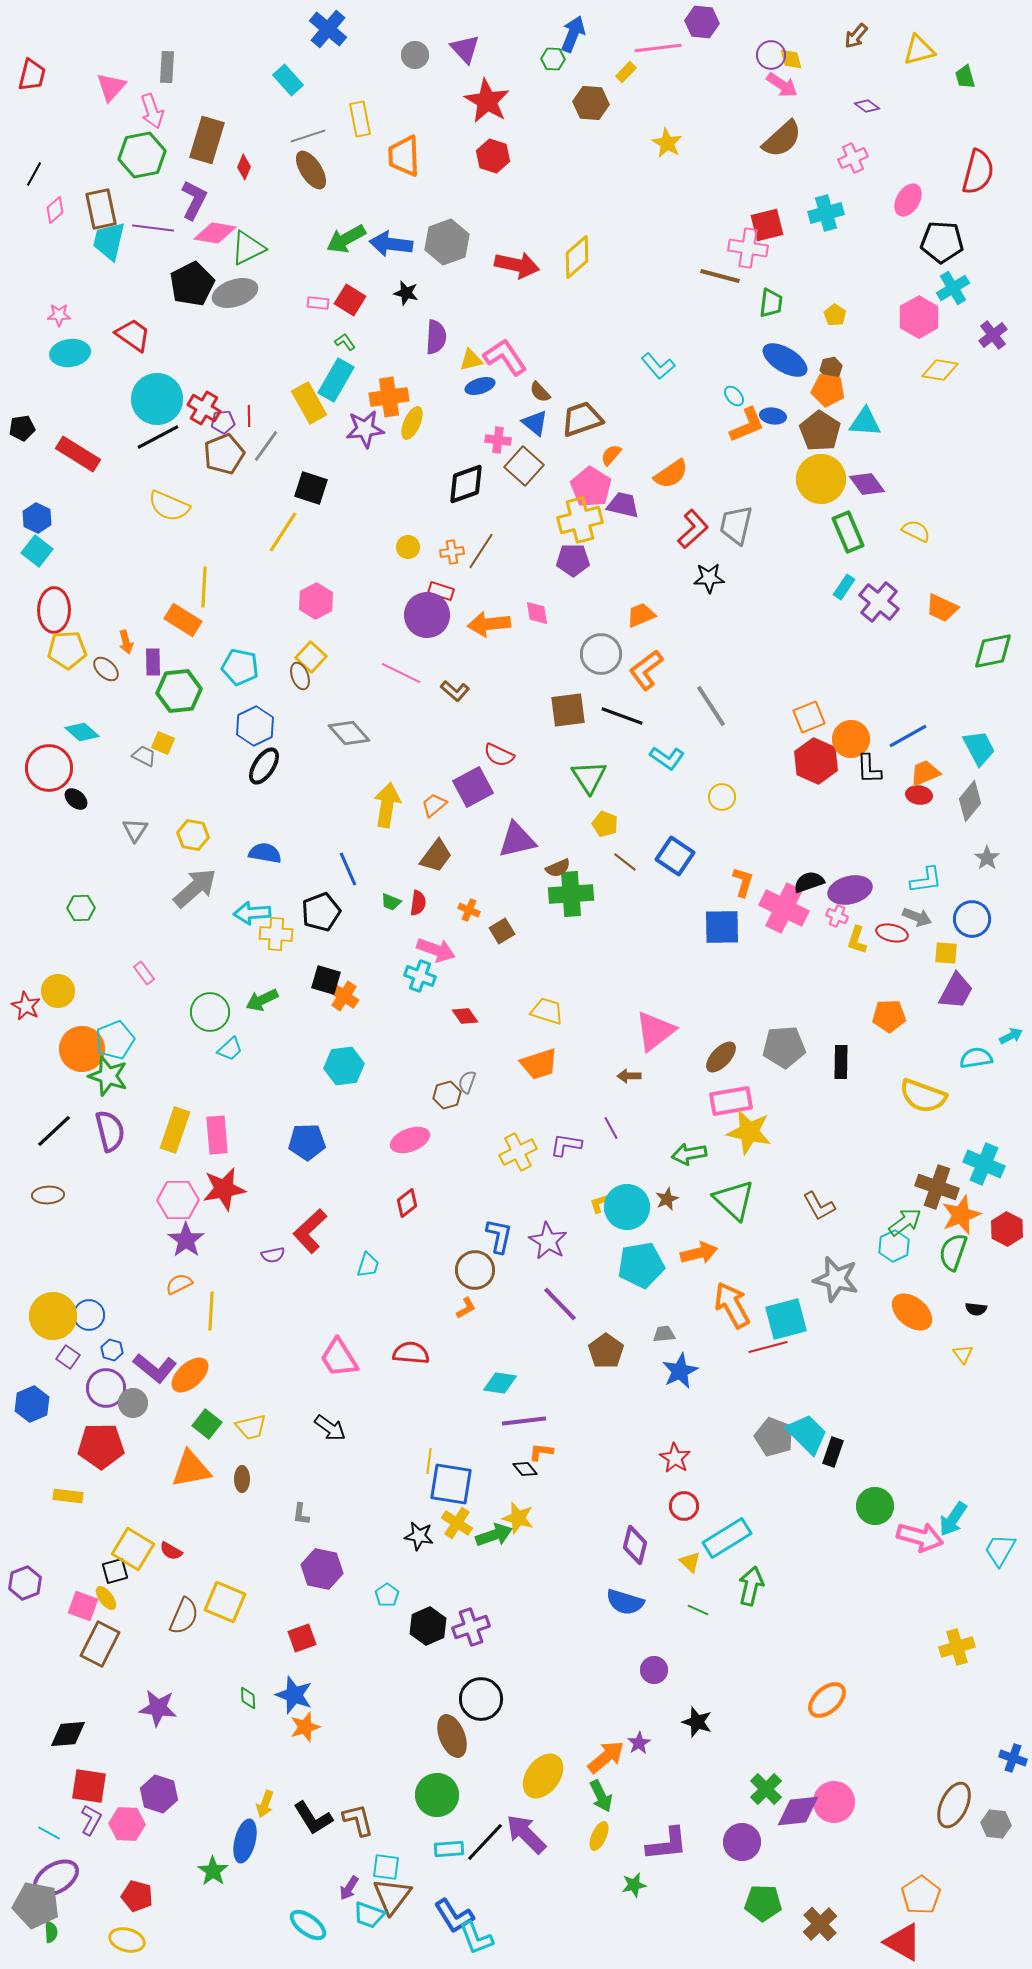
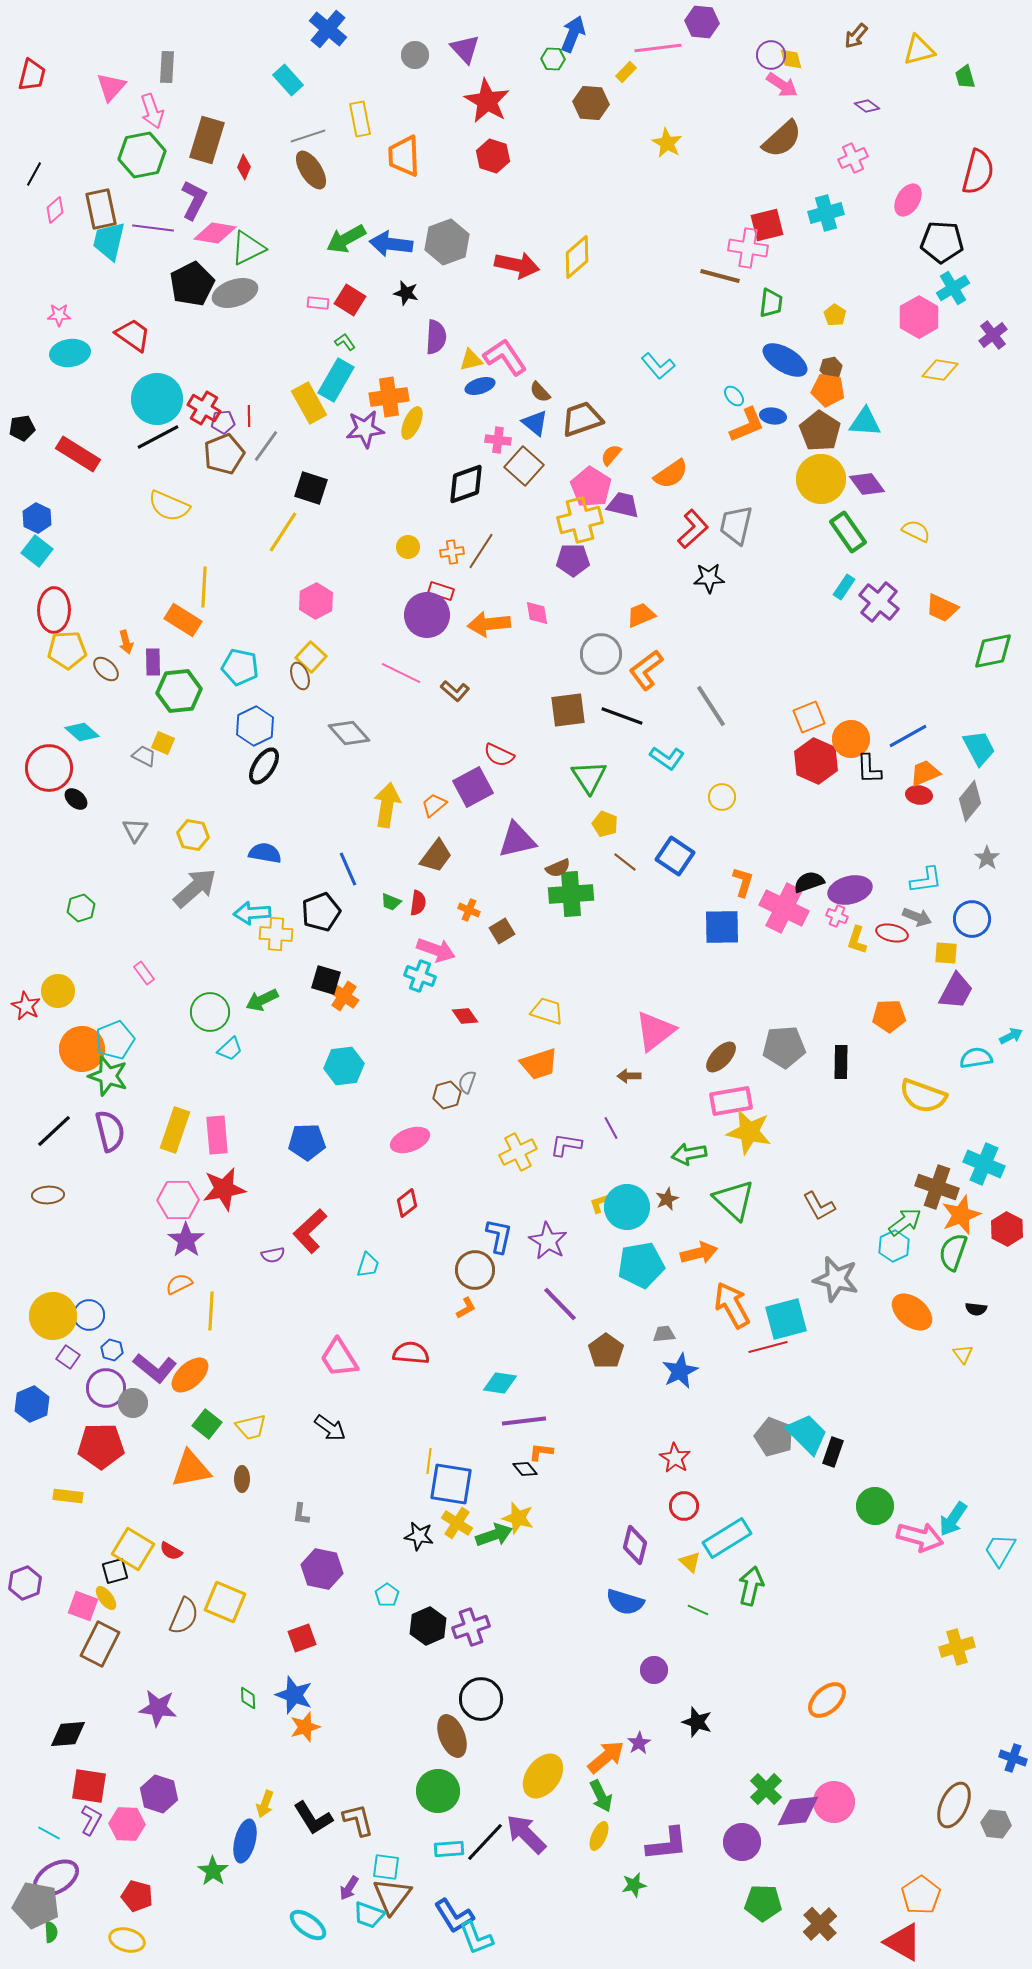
green rectangle at (848, 532): rotated 12 degrees counterclockwise
green hexagon at (81, 908): rotated 16 degrees counterclockwise
green circle at (437, 1795): moved 1 px right, 4 px up
